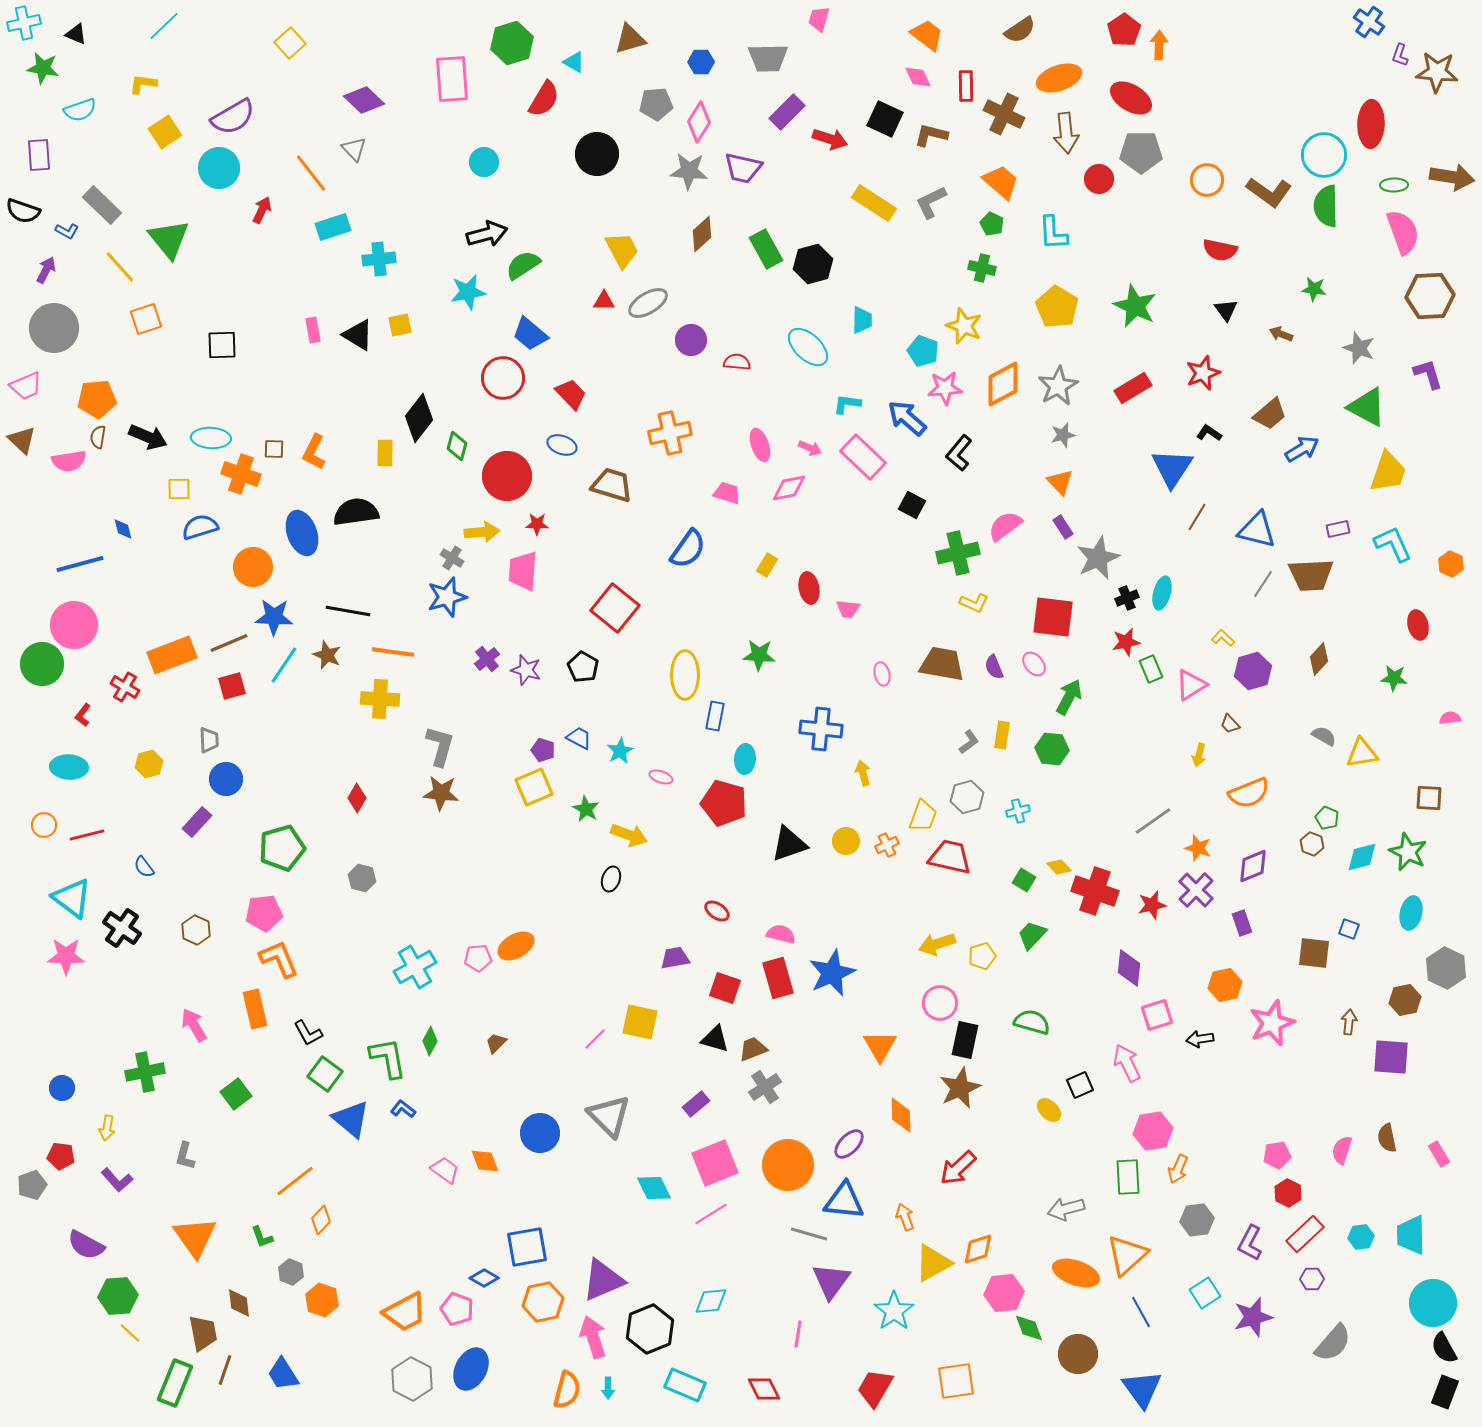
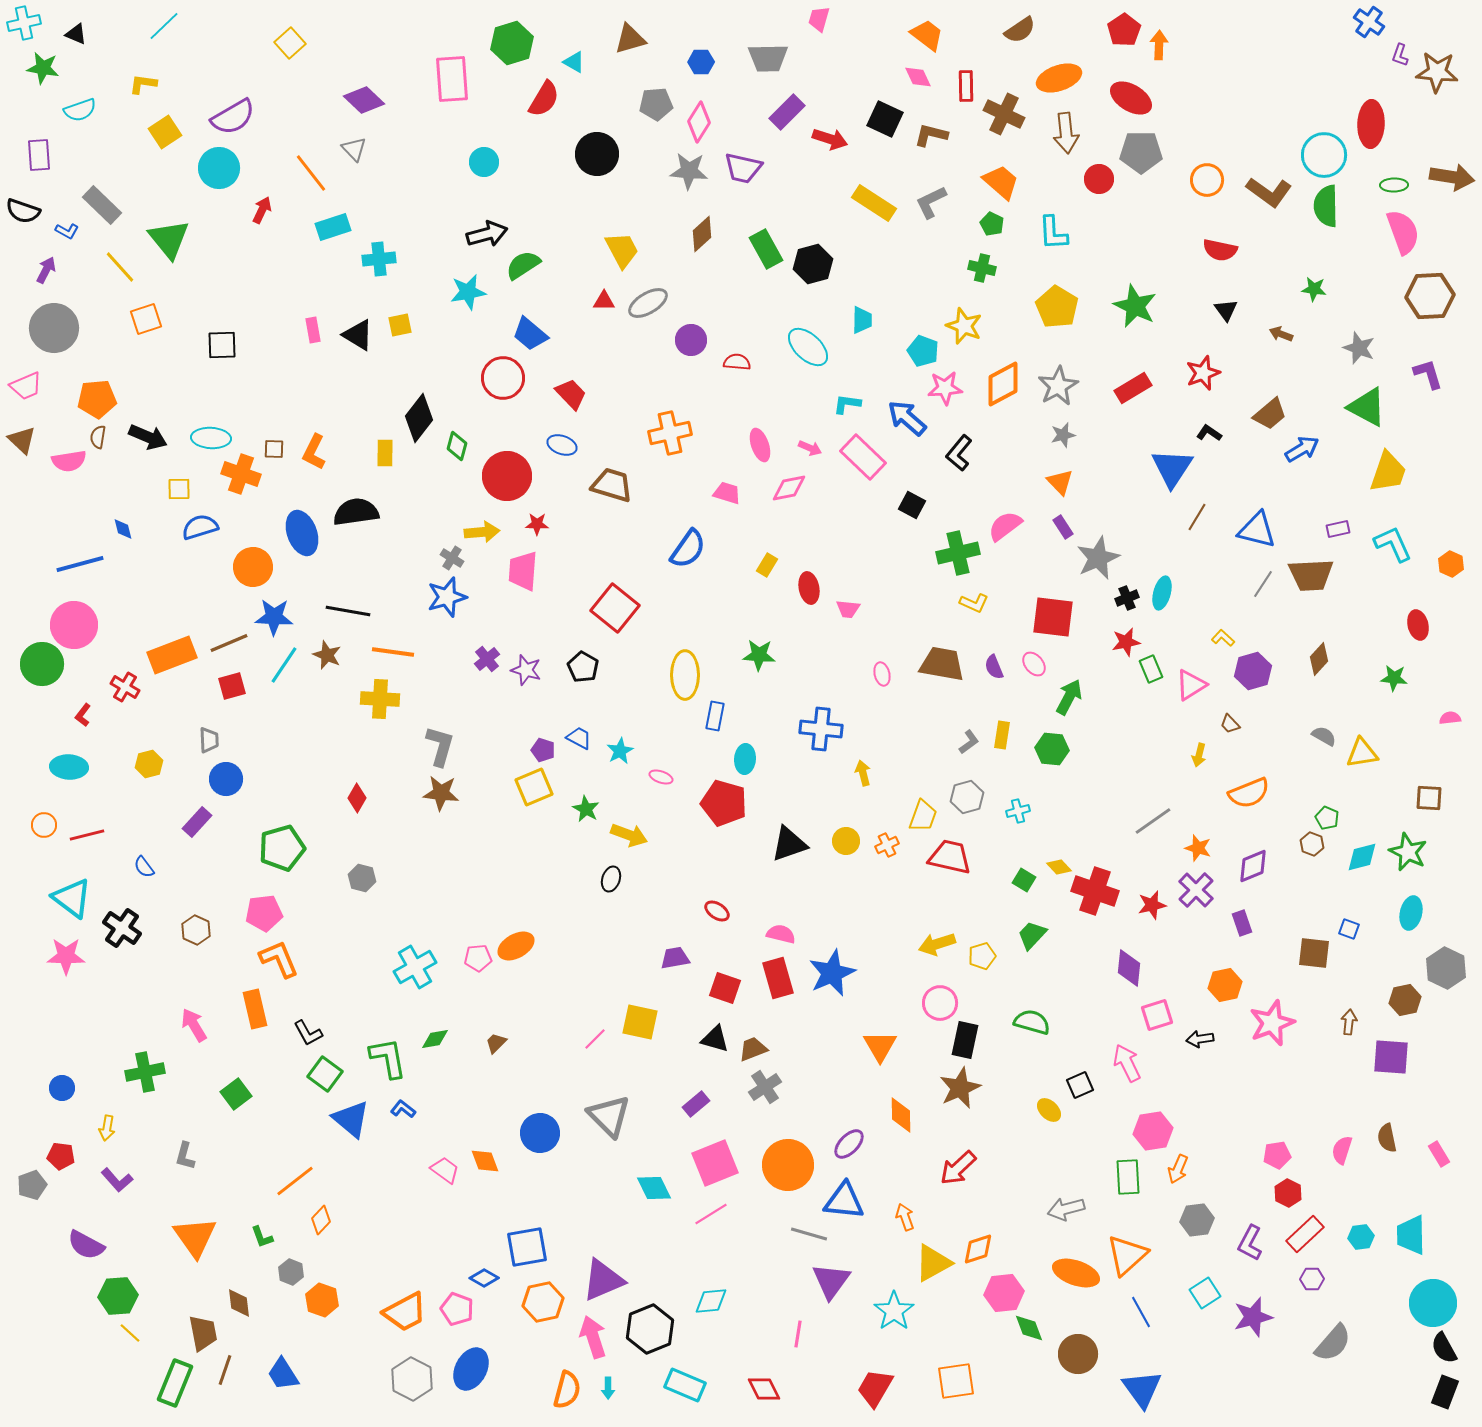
green diamond at (430, 1041): moved 5 px right, 2 px up; rotated 52 degrees clockwise
